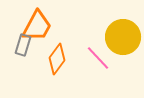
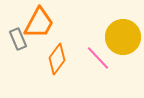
orange trapezoid: moved 2 px right, 3 px up
gray rectangle: moved 5 px left, 6 px up; rotated 40 degrees counterclockwise
